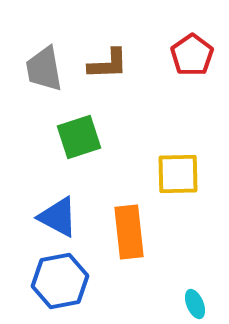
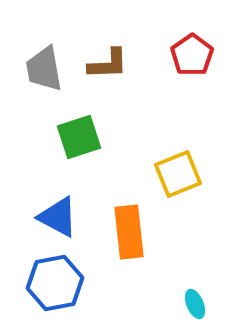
yellow square: rotated 21 degrees counterclockwise
blue hexagon: moved 5 px left, 2 px down
